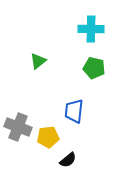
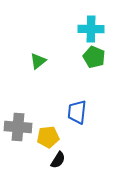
green pentagon: moved 11 px up; rotated 10 degrees clockwise
blue trapezoid: moved 3 px right, 1 px down
gray cross: rotated 16 degrees counterclockwise
black semicircle: moved 10 px left; rotated 18 degrees counterclockwise
